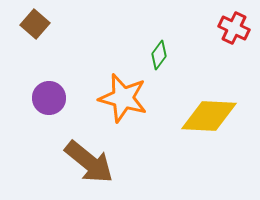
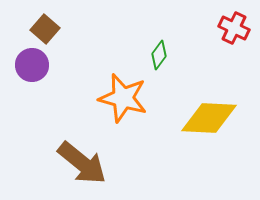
brown square: moved 10 px right, 5 px down
purple circle: moved 17 px left, 33 px up
yellow diamond: moved 2 px down
brown arrow: moved 7 px left, 1 px down
